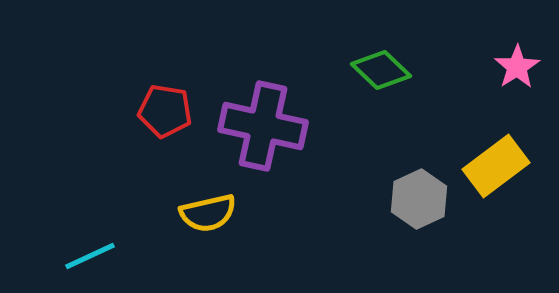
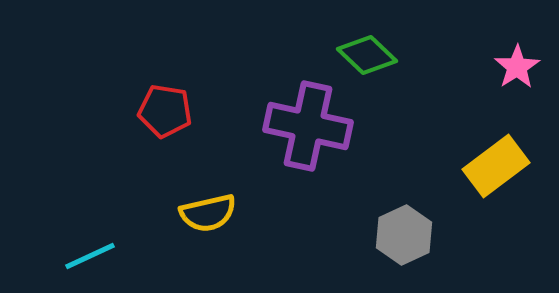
green diamond: moved 14 px left, 15 px up
purple cross: moved 45 px right
gray hexagon: moved 15 px left, 36 px down
